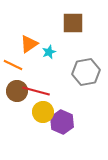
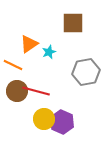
yellow circle: moved 1 px right, 7 px down
